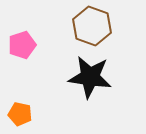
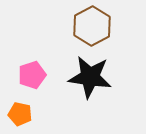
brown hexagon: rotated 12 degrees clockwise
pink pentagon: moved 10 px right, 30 px down
